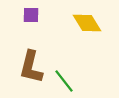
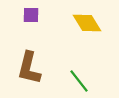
brown L-shape: moved 2 px left, 1 px down
green line: moved 15 px right
